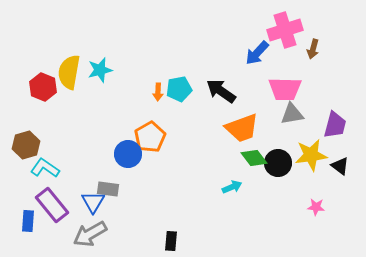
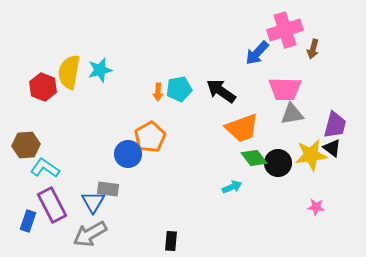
brown hexagon: rotated 12 degrees clockwise
black triangle: moved 8 px left, 18 px up
purple rectangle: rotated 12 degrees clockwise
blue rectangle: rotated 15 degrees clockwise
